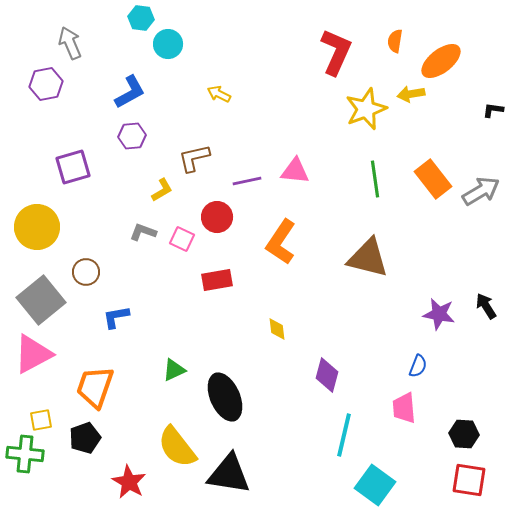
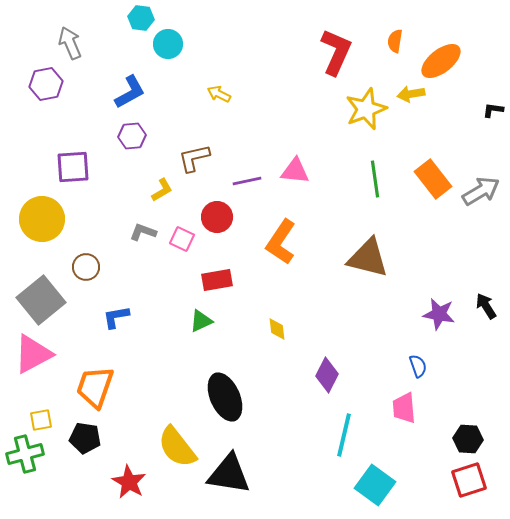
purple square at (73, 167): rotated 12 degrees clockwise
yellow circle at (37, 227): moved 5 px right, 8 px up
brown circle at (86, 272): moved 5 px up
blue semicircle at (418, 366): rotated 40 degrees counterclockwise
green triangle at (174, 370): moved 27 px right, 49 px up
purple diamond at (327, 375): rotated 12 degrees clockwise
black hexagon at (464, 434): moved 4 px right, 5 px down
black pentagon at (85, 438): rotated 28 degrees clockwise
green cross at (25, 454): rotated 21 degrees counterclockwise
red square at (469, 480): rotated 27 degrees counterclockwise
